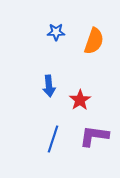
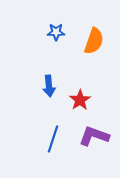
purple L-shape: rotated 12 degrees clockwise
